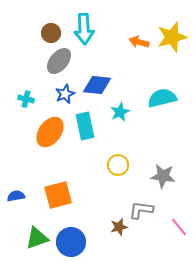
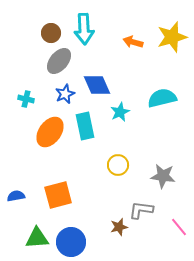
orange arrow: moved 6 px left
blue diamond: rotated 60 degrees clockwise
green triangle: rotated 15 degrees clockwise
